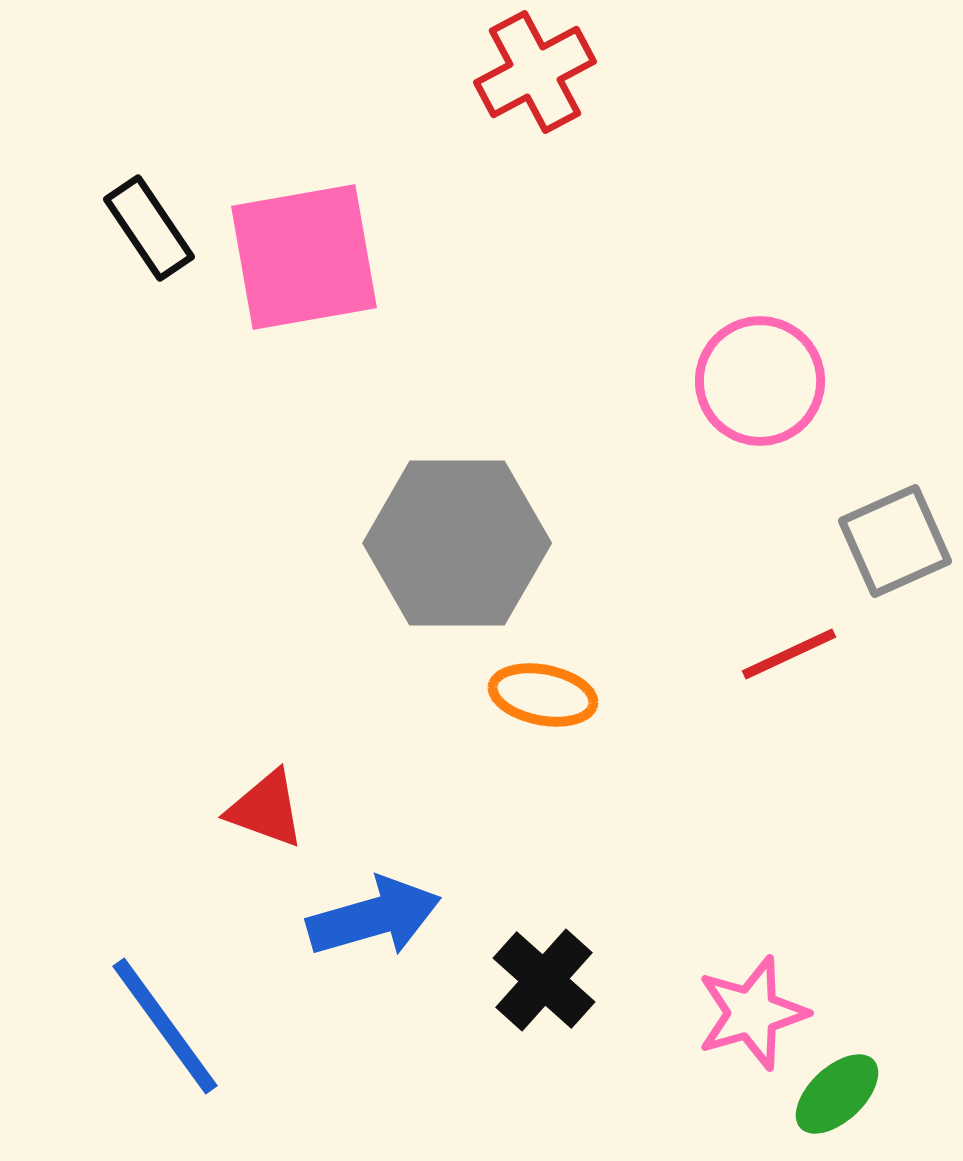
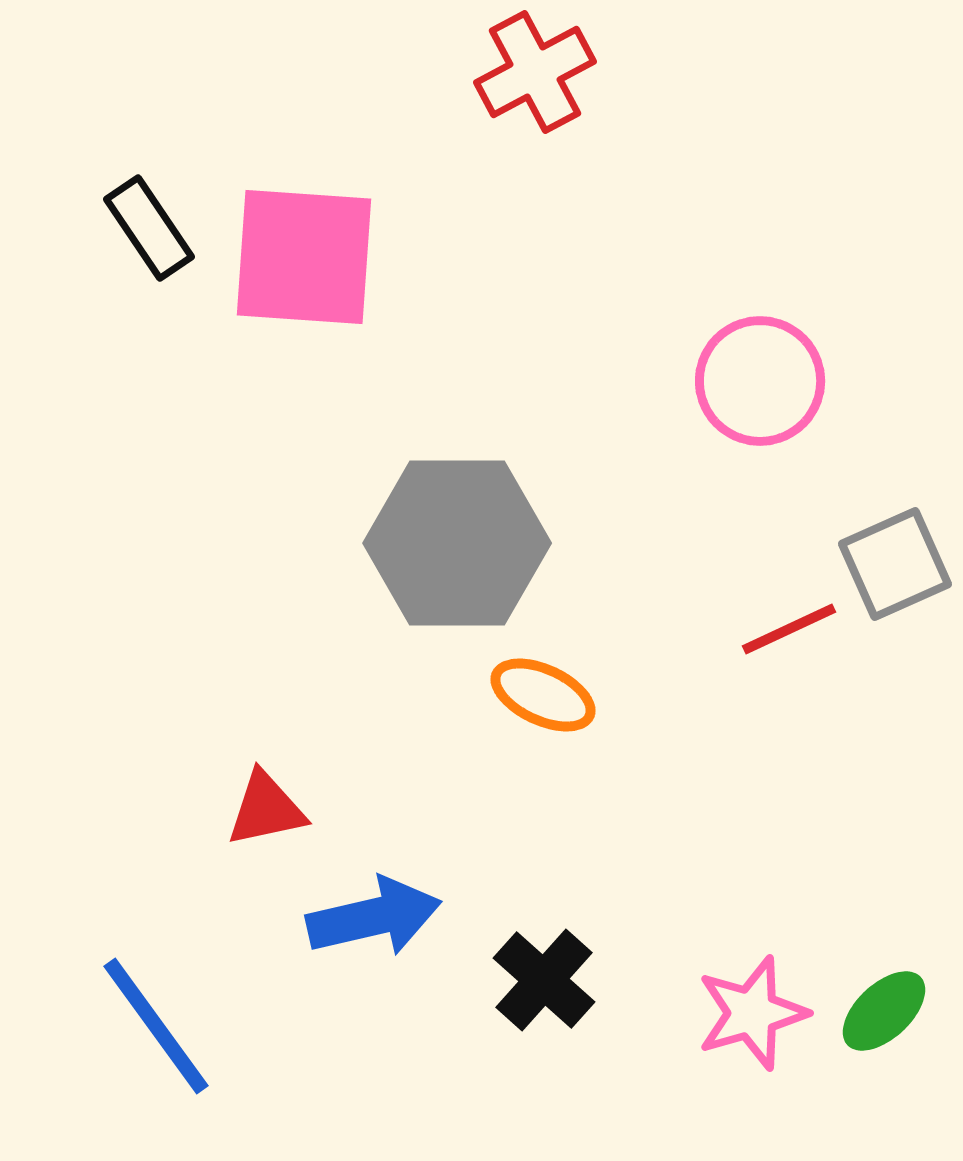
pink square: rotated 14 degrees clockwise
gray square: moved 23 px down
red line: moved 25 px up
orange ellipse: rotated 14 degrees clockwise
red triangle: rotated 32 degrees counterclockwise
blue arrow: rotated 3 degrees clockwise
blue line: moved 9 px left
green ellipse: moved 47 px right, 83 px up
